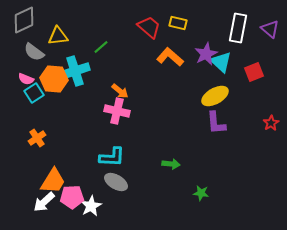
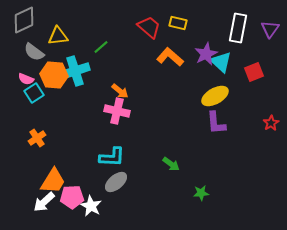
purple triangle: rotated 24 degrees clockwise
orange hexagon: moved 4 px up
green arrow: rotated 30 degrees clockwise
gray ellipse: rotated 70 degrees counterclockwise
green star: rotated 14 degrees counterclockwise
white star: rotated 15 degrees counterclockwise
